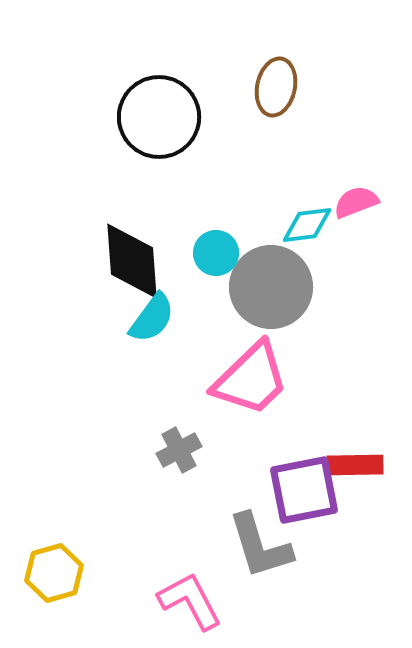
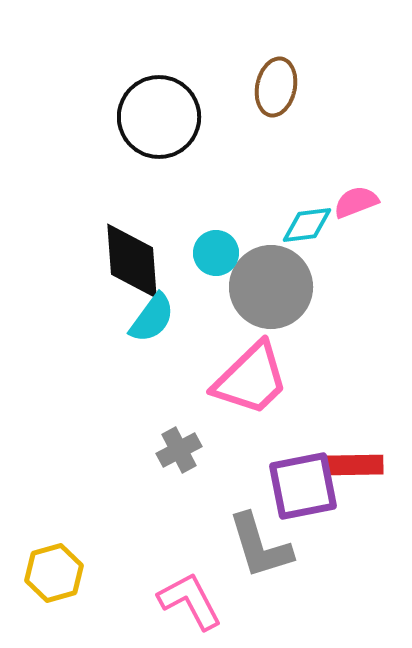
purple square: moved 1 px left, 4 px up
